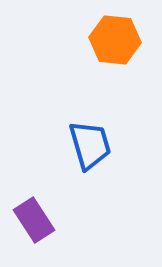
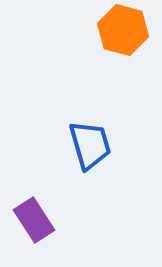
orange hexagon: moved 8 px right, 10 px up; rotated 9 degrees clockwise
